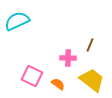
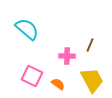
cyan semicircle: moved 10 px right, 8 px down; rotated 65 degrees clockwise
pink cross: moved 1 px left, 2 px up
yellow trapezoid: rotated 24 degrees clockwise
